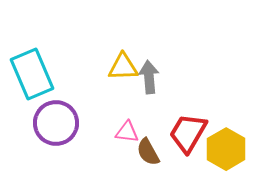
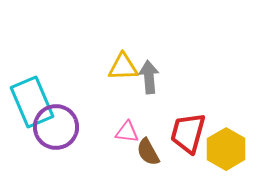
cyan rectangle: moved 28 px down
purple circle: moved 4 px down
red trapezoid: rotated 15 degrees counterclockwise
